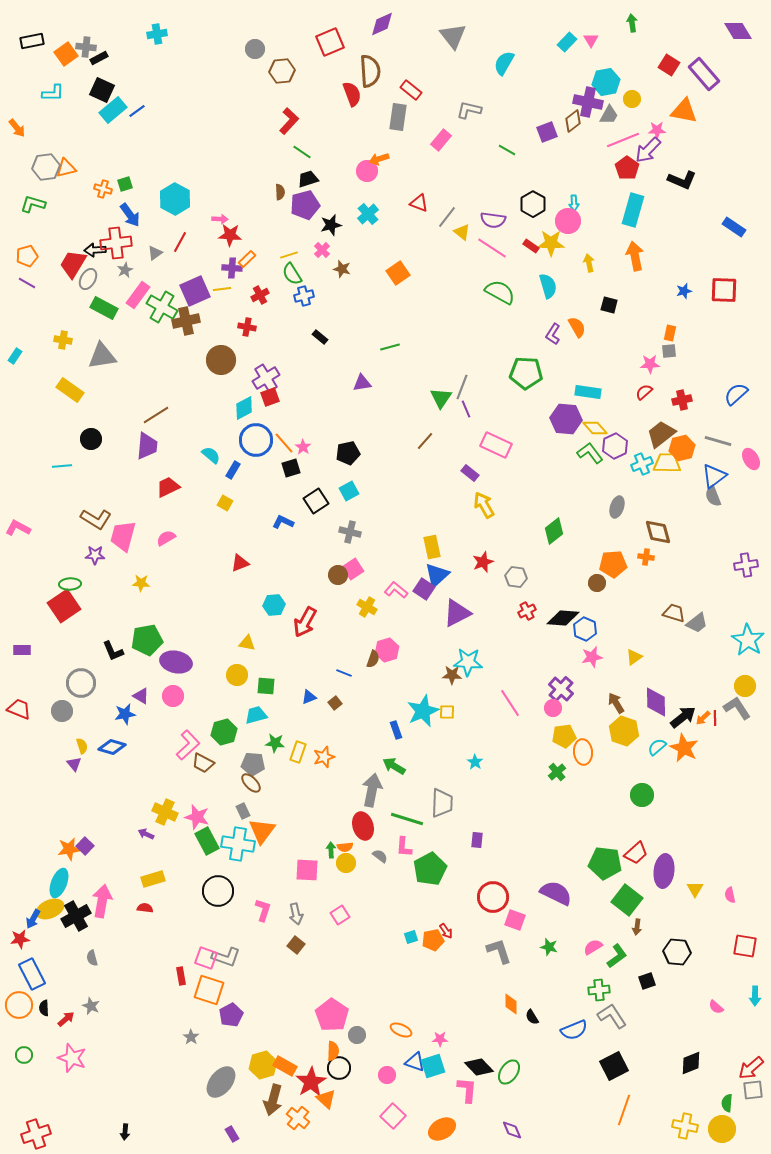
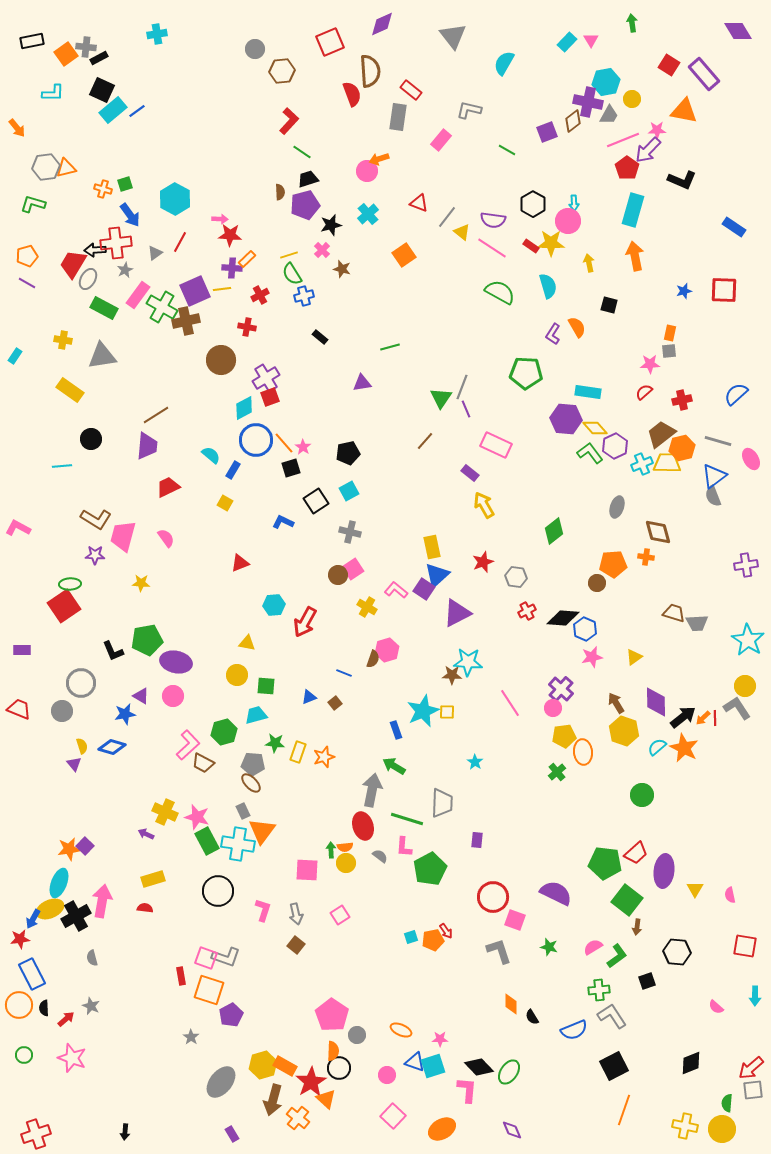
orange square at (398, 273): moved 6 px right, 18 px up
pink semicircle at (166, 538): rotated 84 degrees clockwise
gray trapezoid at (697, 623): rotated 35 degrees clockwise
